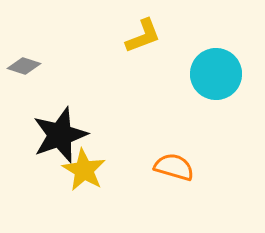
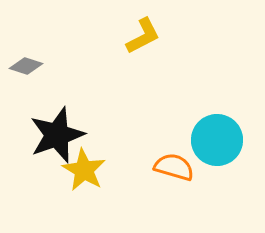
yellow L-shape: rotated 6 degrees counterclockwise
gray diamond: moved 2 px right
cyan circle: moved 1 px right, 66 px down
black star: moved 3 px left
